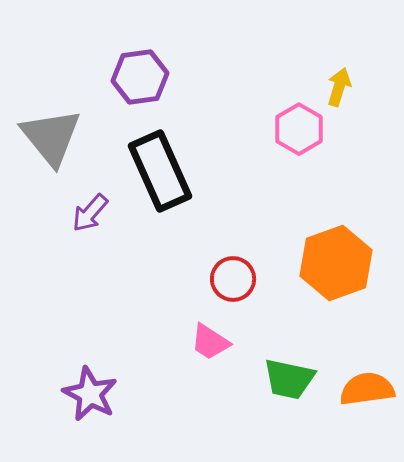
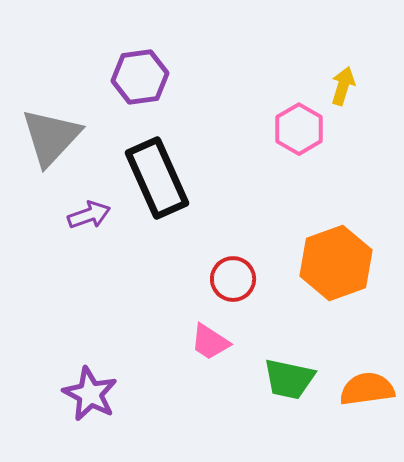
yellow arrow: moved 4 px right, 1 px up
gray triangle: rotated 22 degrees clockwise
black rectangle: moved 3 px left, 7 px down
purple arrow: moved 1 px left, 2 px down; rotated 150 degrees counterclockwise
